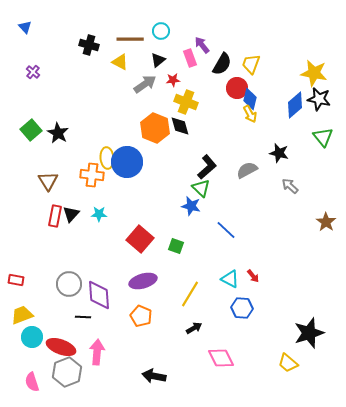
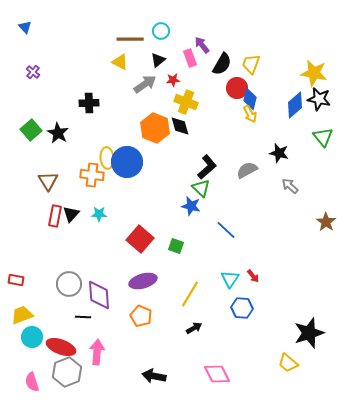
black cross at (89, 45): moved 58 px down; rotated 18 degrees counterclockwise
cyan triangle at (230, 279): rotated 36 degrees clockwise
pink diamond at (221, 358): moved 4 px left, 16 px down
